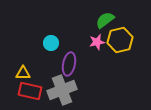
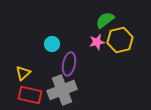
cyan circle: moved 1 px right, 1 px down
yellow triangle: rotated 42 degrees counterclockwise
red rectangle: moved 4 px down
